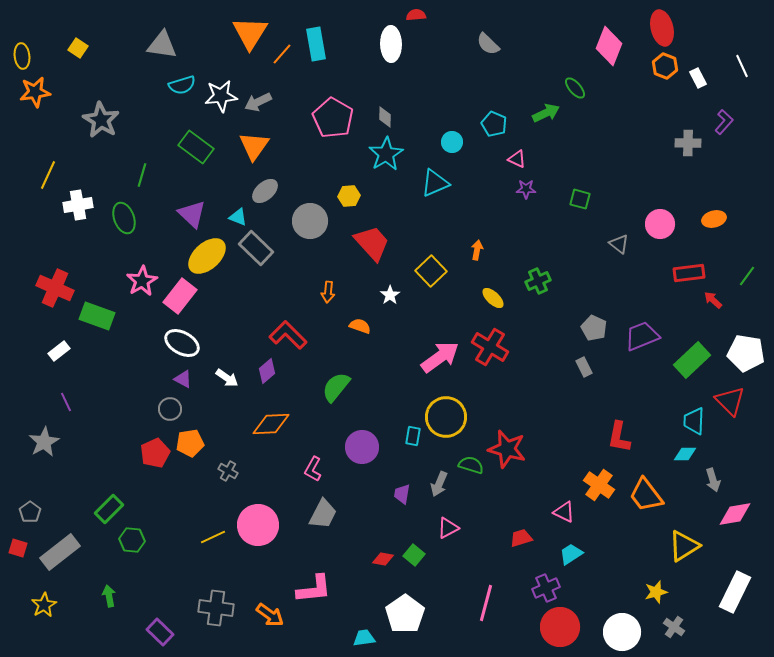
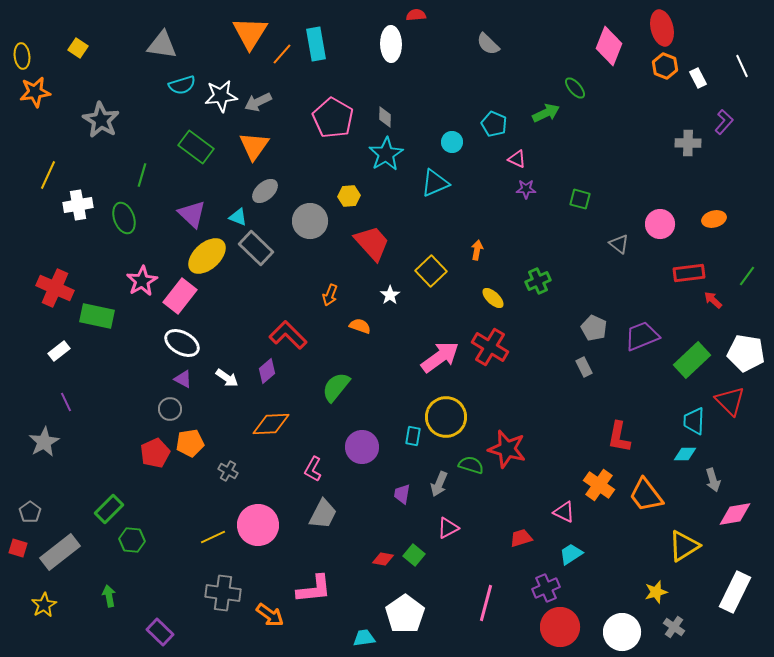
orange arrow at (328, 292): moved 2 px right, 3 px down; rotated 15 degrees clockwise
green rectangle at (97, 316): rotated 8 degrees counterclockwise
gray cross at (216, 608): moved 7 px right, 15 px up
